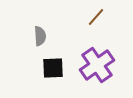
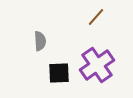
gray semicircle: moved 5 px down
black square: moved 6 px right, 5 px down
